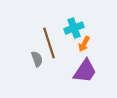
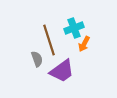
brown line: moved 3 px up
purple trapezoid: moved 23 px left; rotated 20 degrees clockwise
